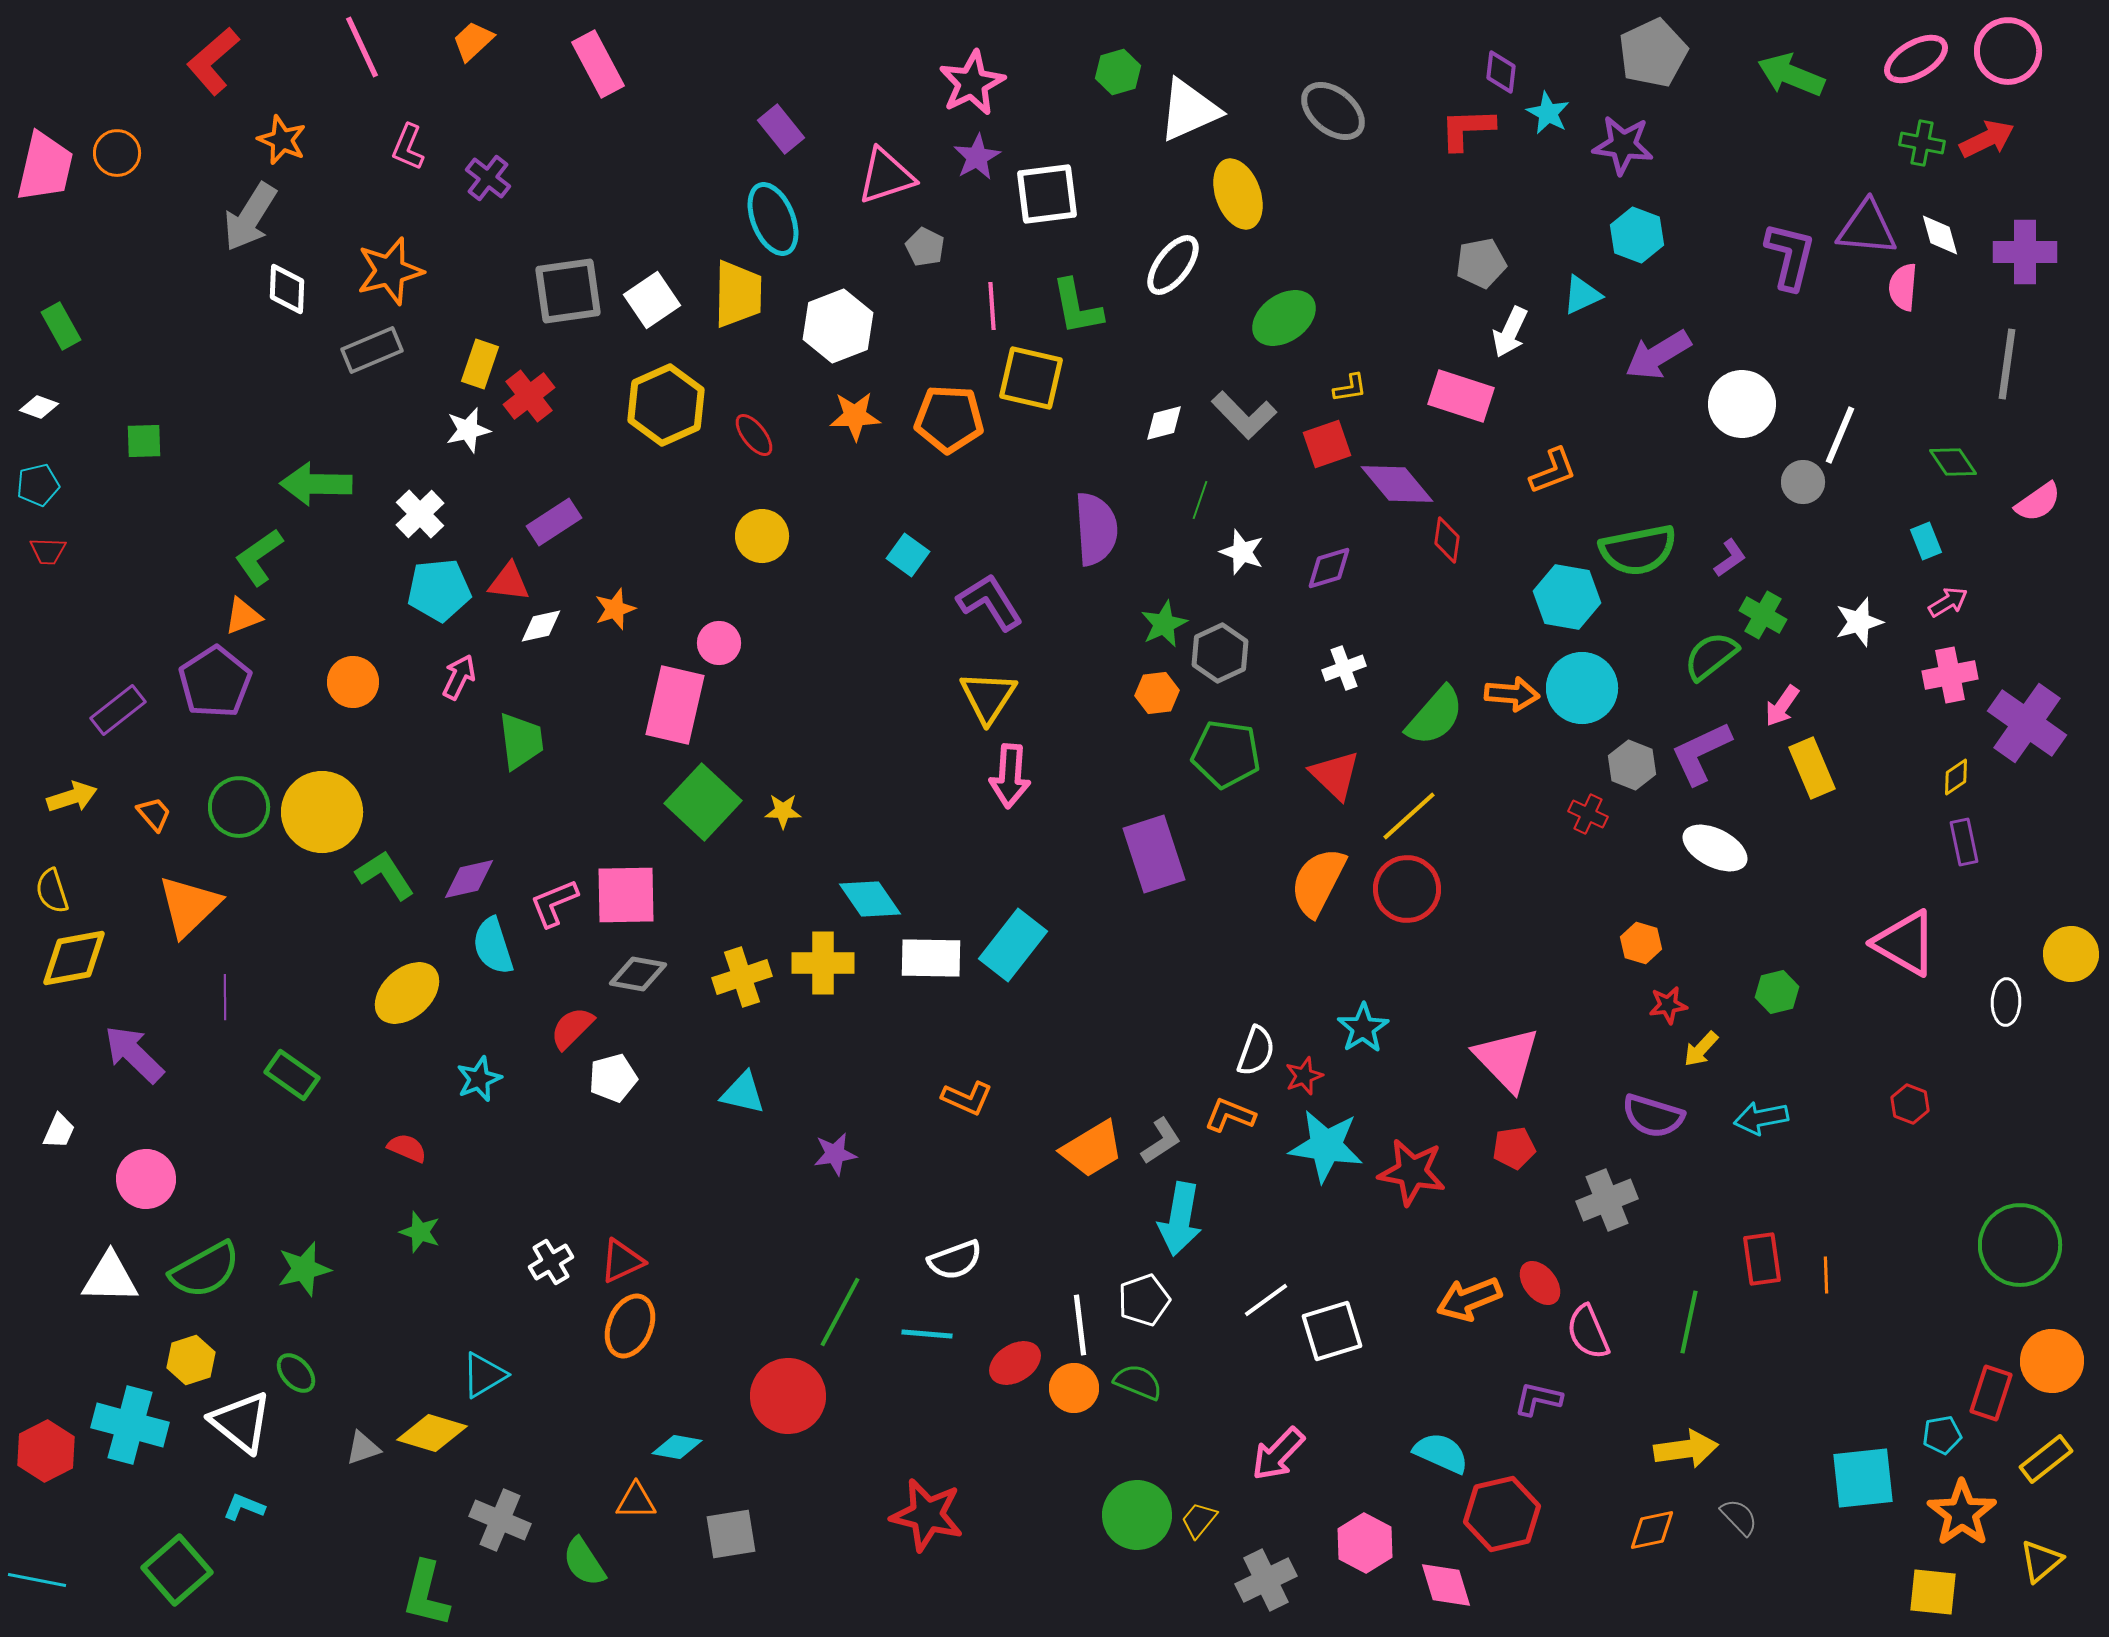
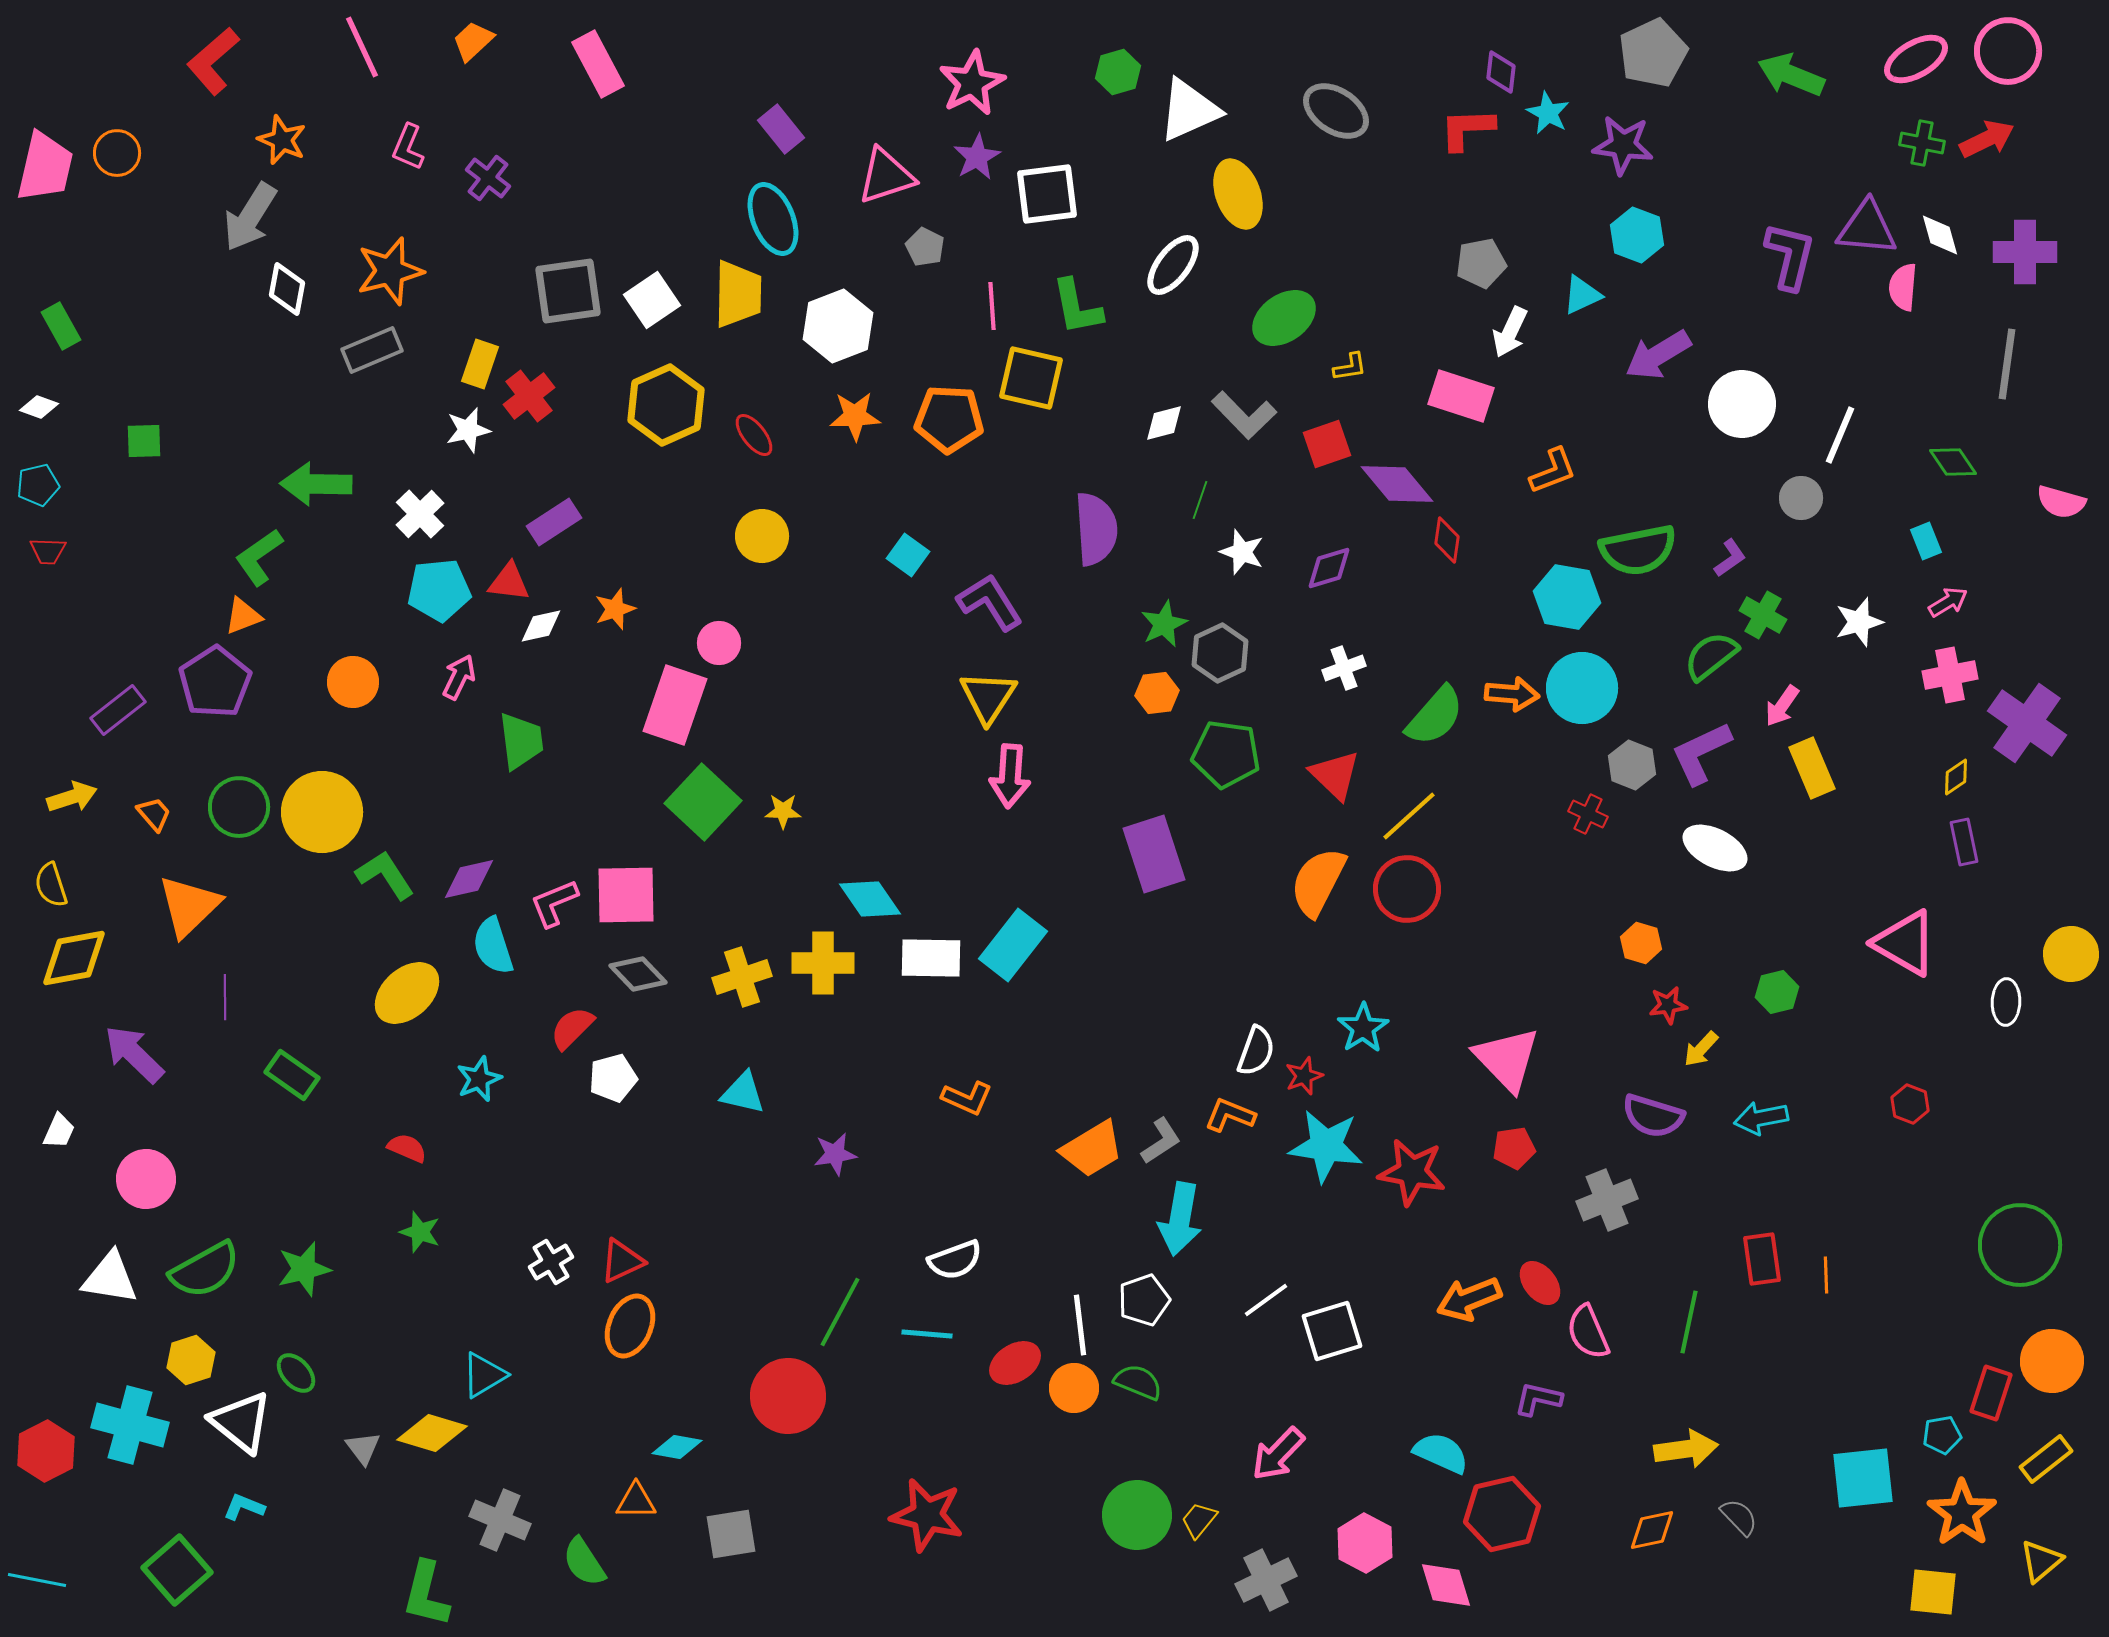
gray ellipse at (1333, 111): moved 3 px right; rotated 6 degrees counterclockwise
white diamond at (287, 289): rotated 8 degrees clockwise
yellow L-shape at (1350, 388): moved 21 px up
gray circle at (1803, 482): moved 2 px left, 16 px down
pink semicircle at (2038, 502): moved 23 px right; rotated 51 degrees clockwise
pink rectangle at (675, 705): rotated 6 degrees clockwise
yellow semicircle at (52, 891): moved 1 px left, 6 px up
gray diamond at (638, 974): rotated 36 degrees clockwise
white triangle at (110, 1278): rotated 8 degrees clockwise
gray triangle at (363, 1448): rotated 48 degrees counterclockwise
